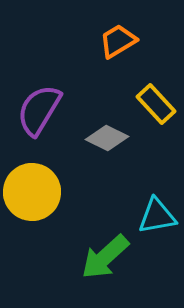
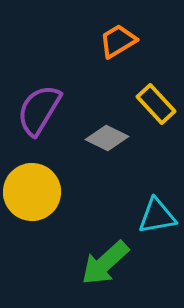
green arrow: moved 6 px down
